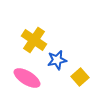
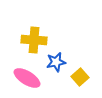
yellow cross: rotated 30 degrees counterclockwise
blue star: moved 1 px left, 2 px down
